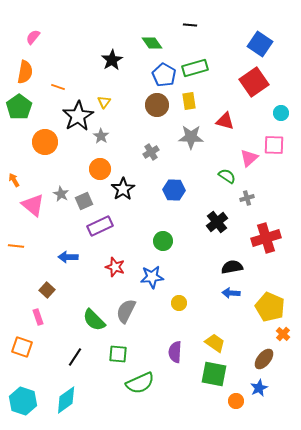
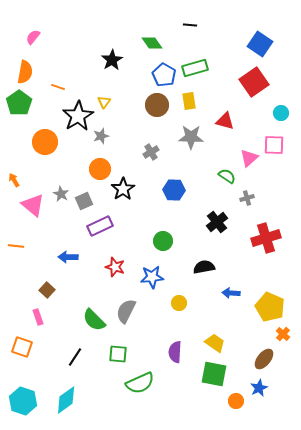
green pentagon at (19, 107): moved 4 px up
gray star at (101, 136): rotated 21 degrees clockwise
black semicircle at (232, 267): moved 28 px left
